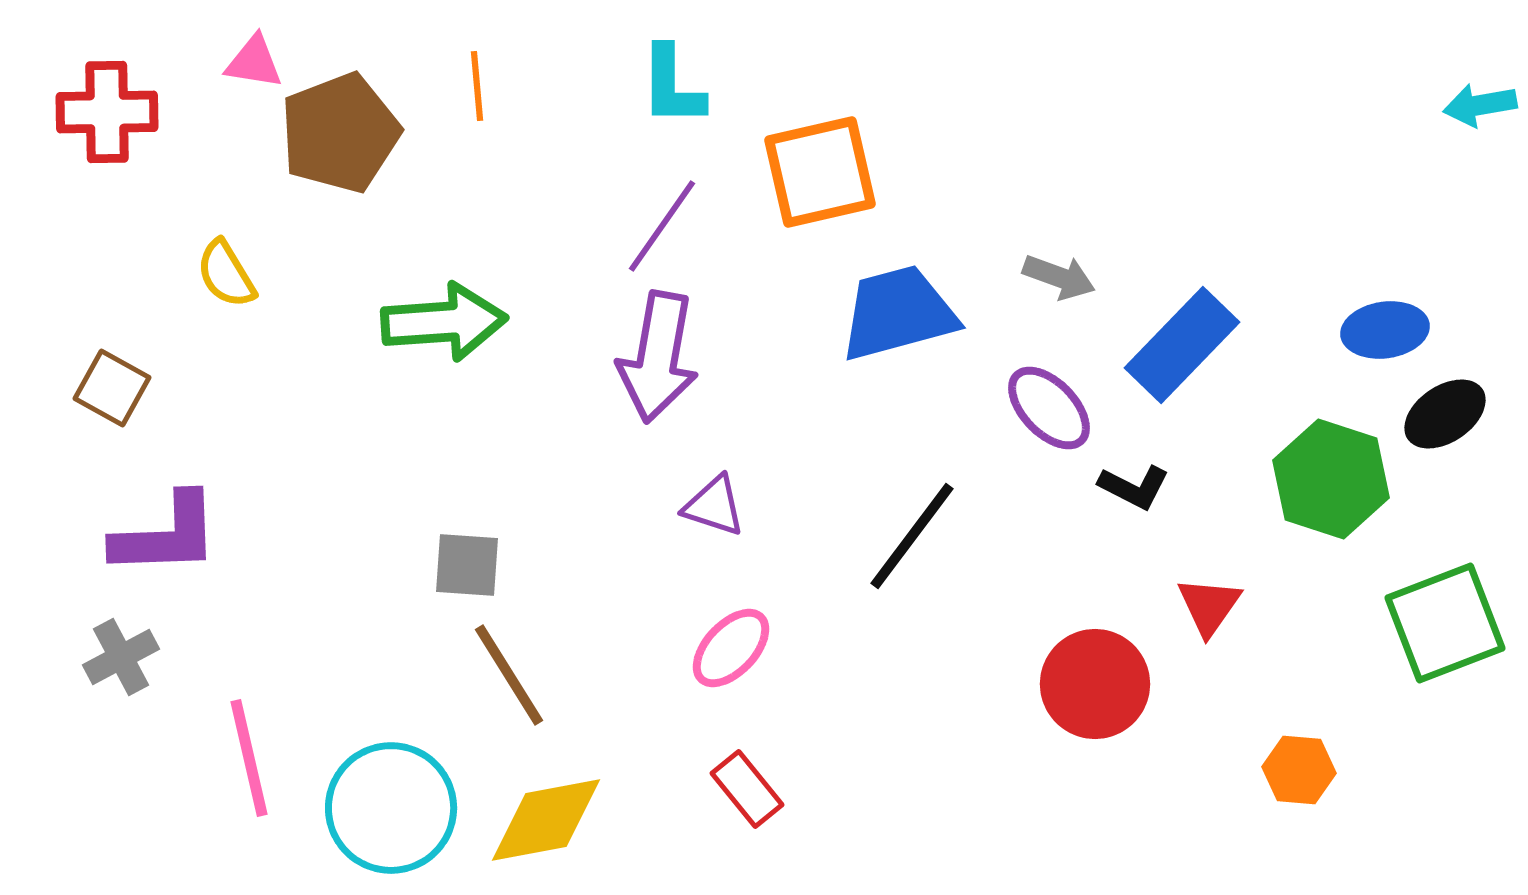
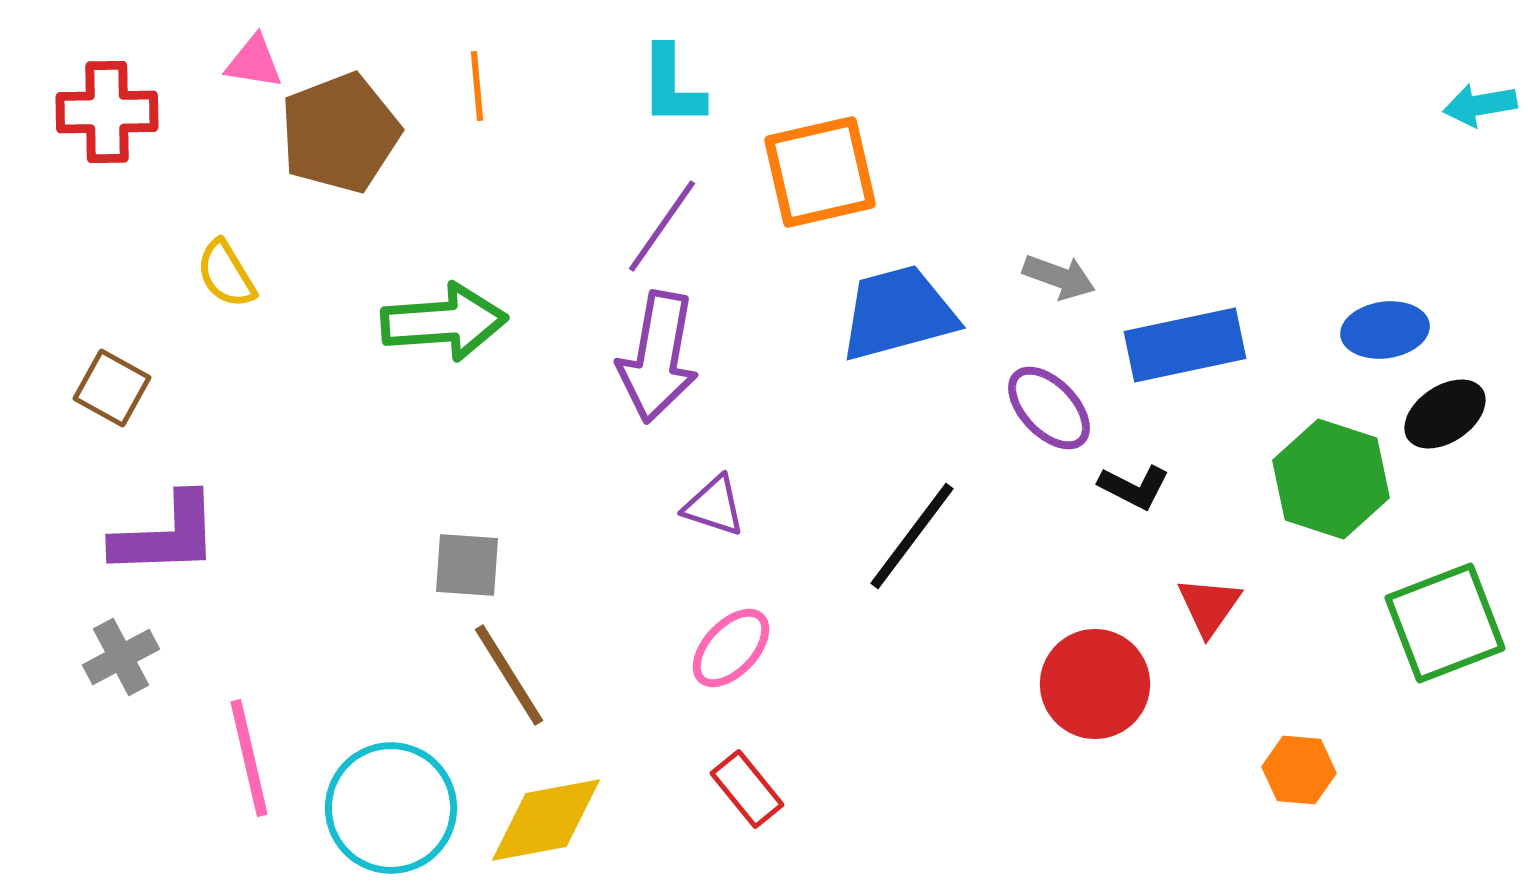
blue rectangle: moved 3 px right; rotated 34 degrees clockwise
